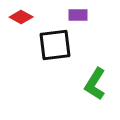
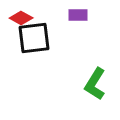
red diamond: moved 1 px down
black square: moved 21 px left, 7 px up
